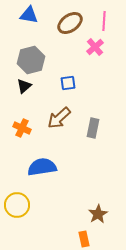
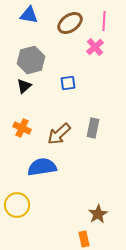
brown arrow: moved 16 px down
